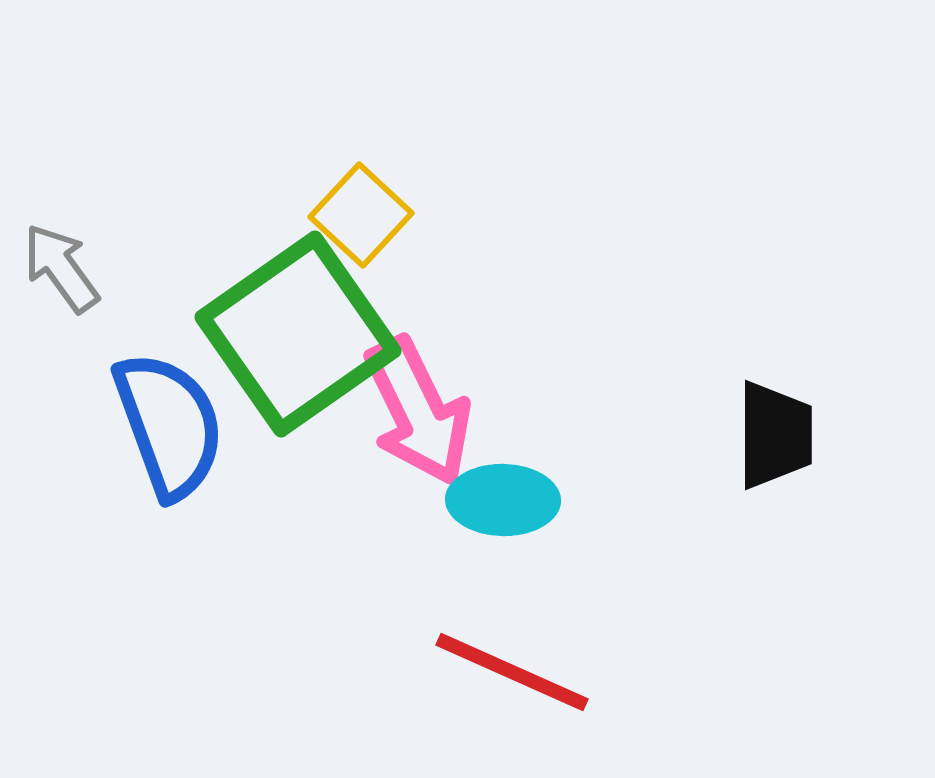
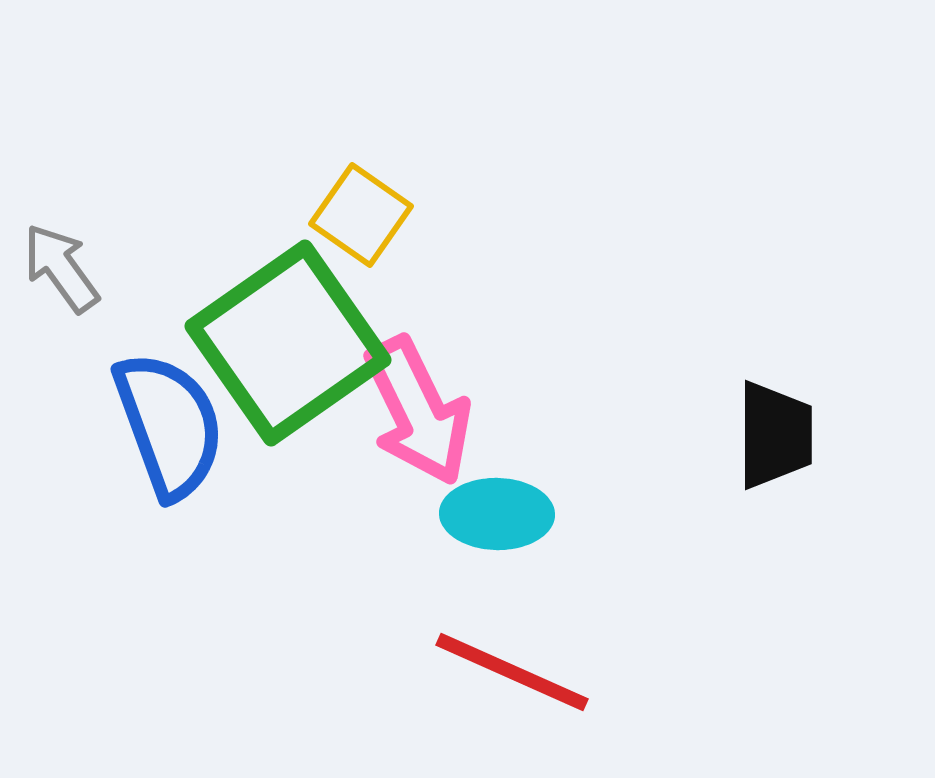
yellow square: rotated 8 degrees counterclockwise
green square: moved 10 px left, 9 px down
cyan ellipse: moved 6 px left, 14 px down
